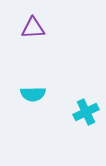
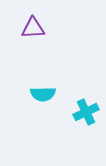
cyan semicircle: moved 10 px right
